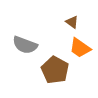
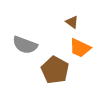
orange trapezoid: rotated 10 degrees counterclockwise
